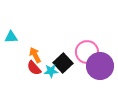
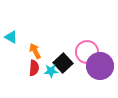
cyan triangle: rotated 32 degrees clockwise
orange arrow: moved 4 px up
red semicircle: rotated 133 degrees counterclockwise
